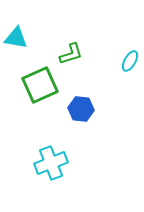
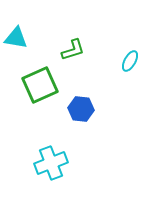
green L-shape: moved 2 px right, 4 px up
